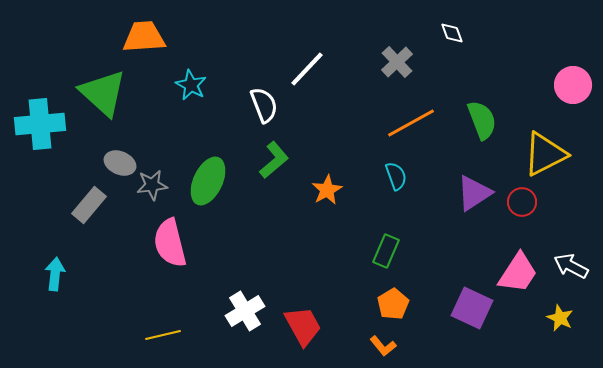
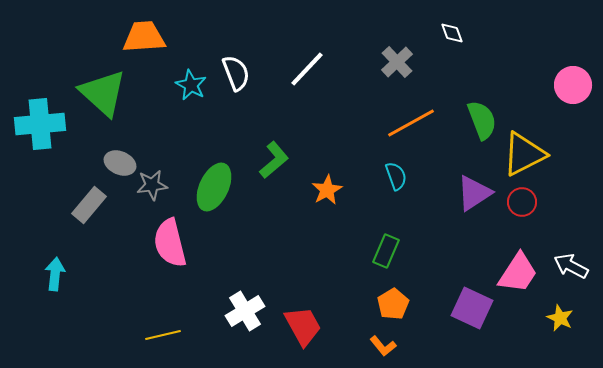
white semicircle: moved 28 px left, 32 px up
yellow triangle: moved 21 px left
green ellipse: moved 6 px right, 6 px down
